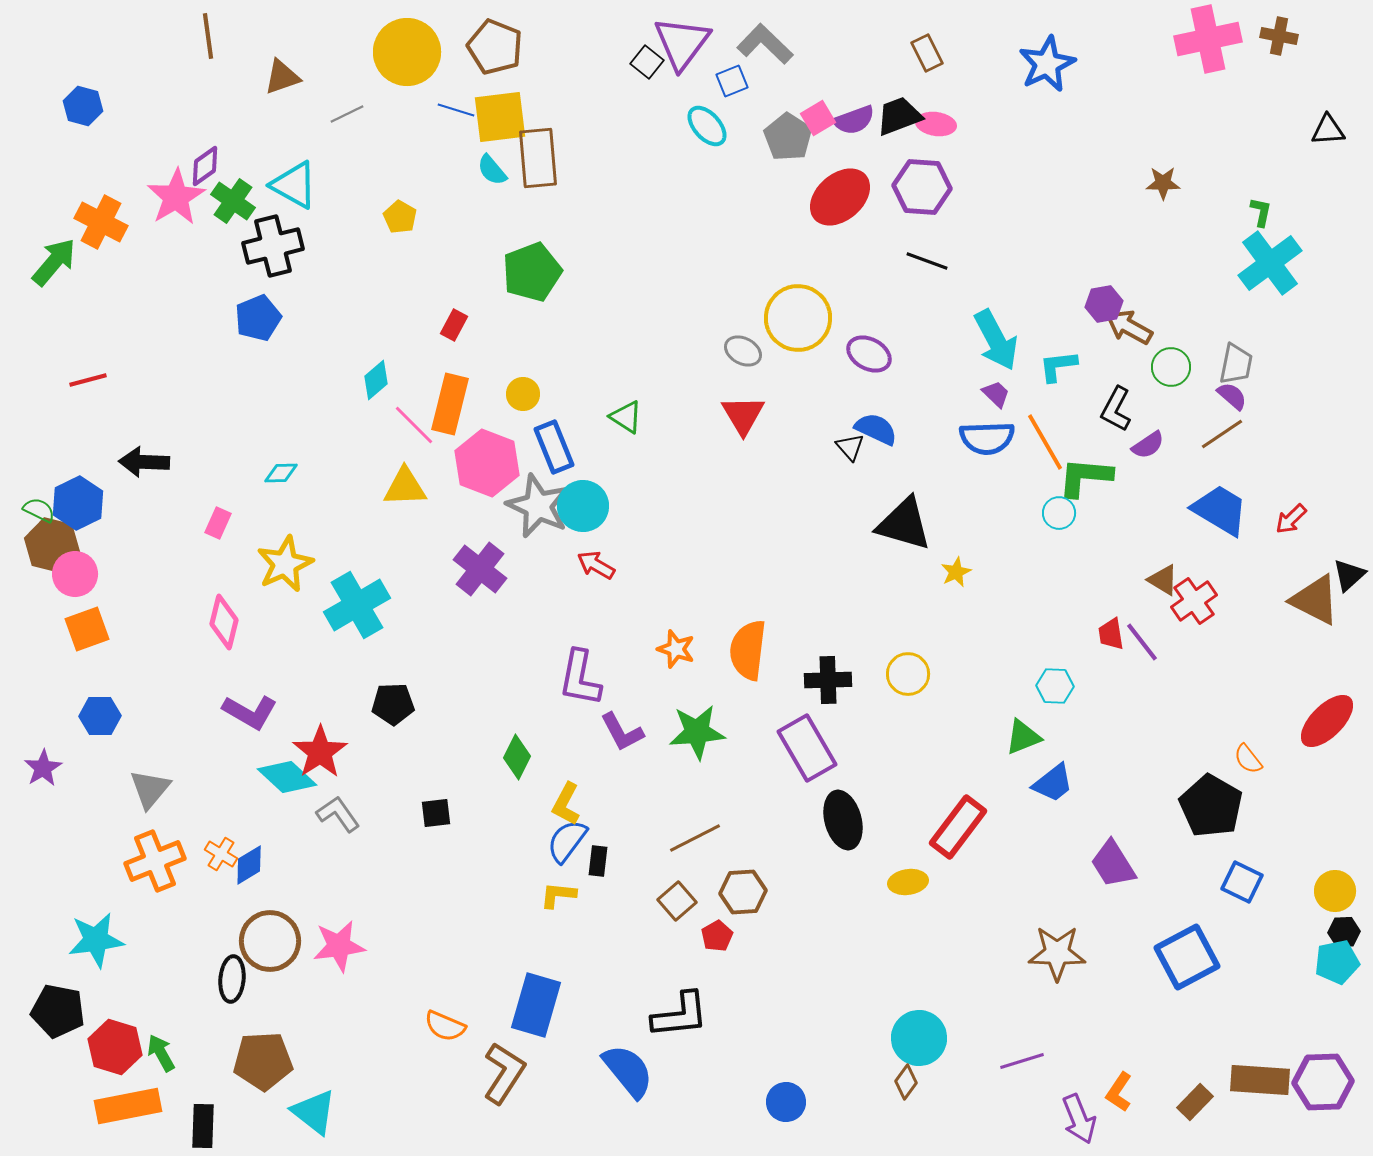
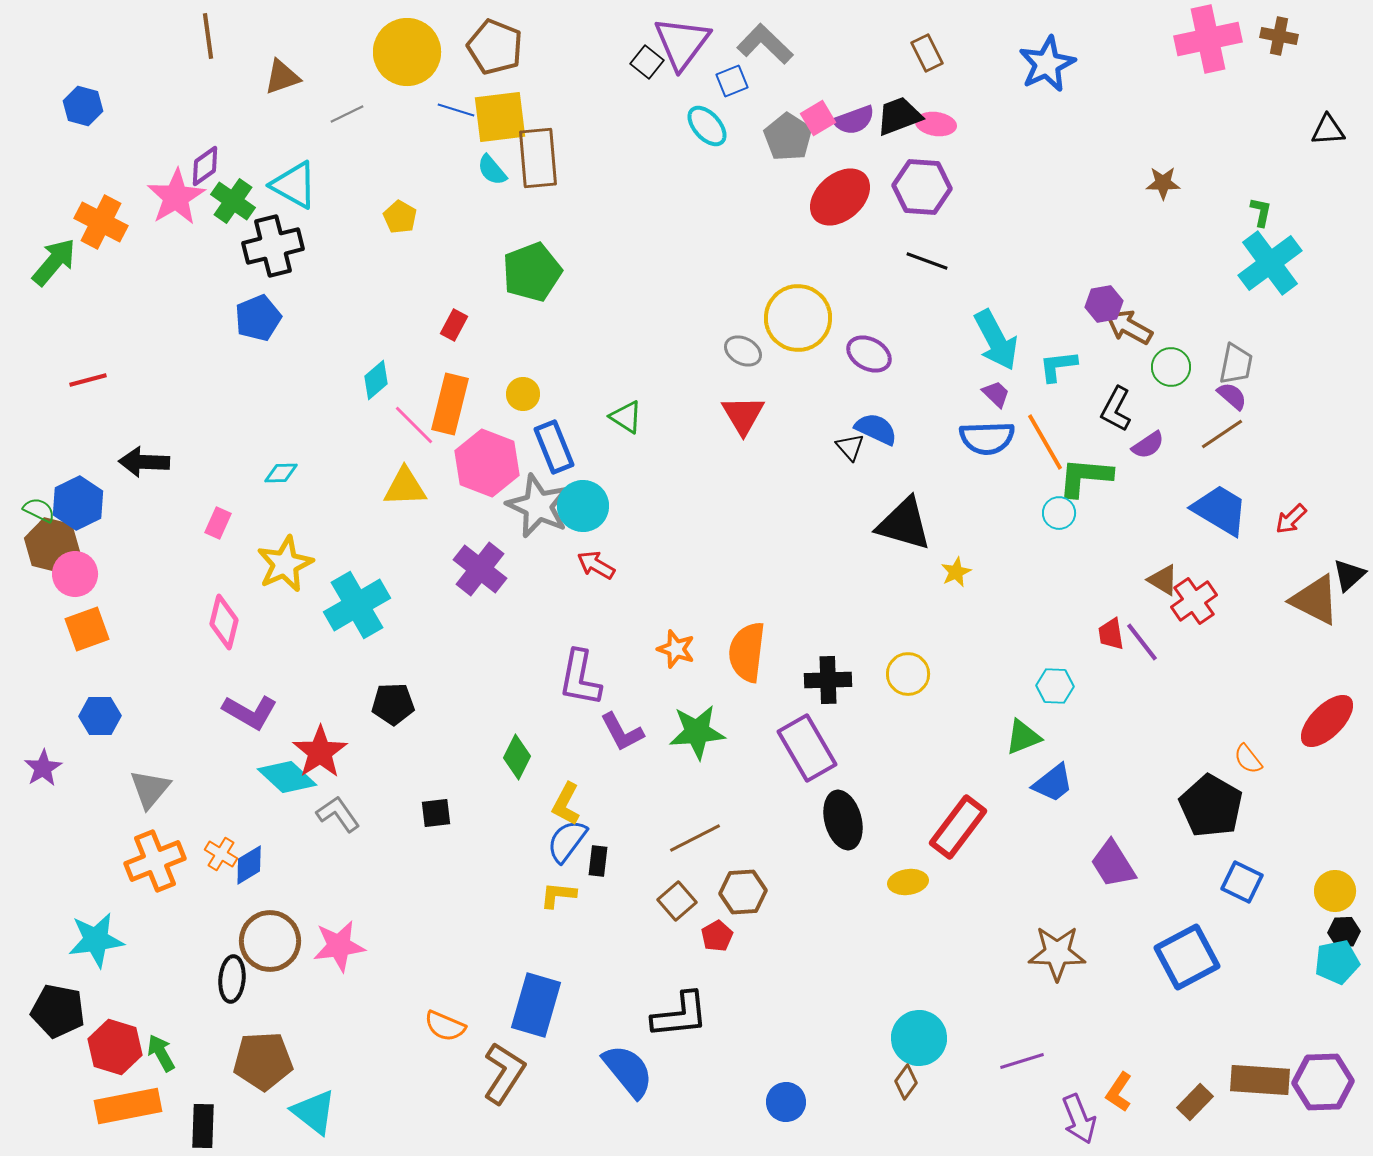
orange semicircle at (748, 650): moved 1 px left, 2 px down
